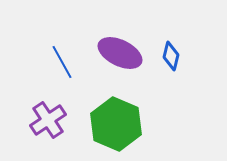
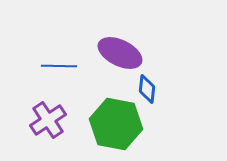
blue diamond: moved 24 px left, 33 px down; rotated 8 degrees counterclockwise
blue line: moved 3 px left, 4 px down; rotated 60 degrees counterclockwise
green hexagon: rotated 12 degrees counterclockwise
